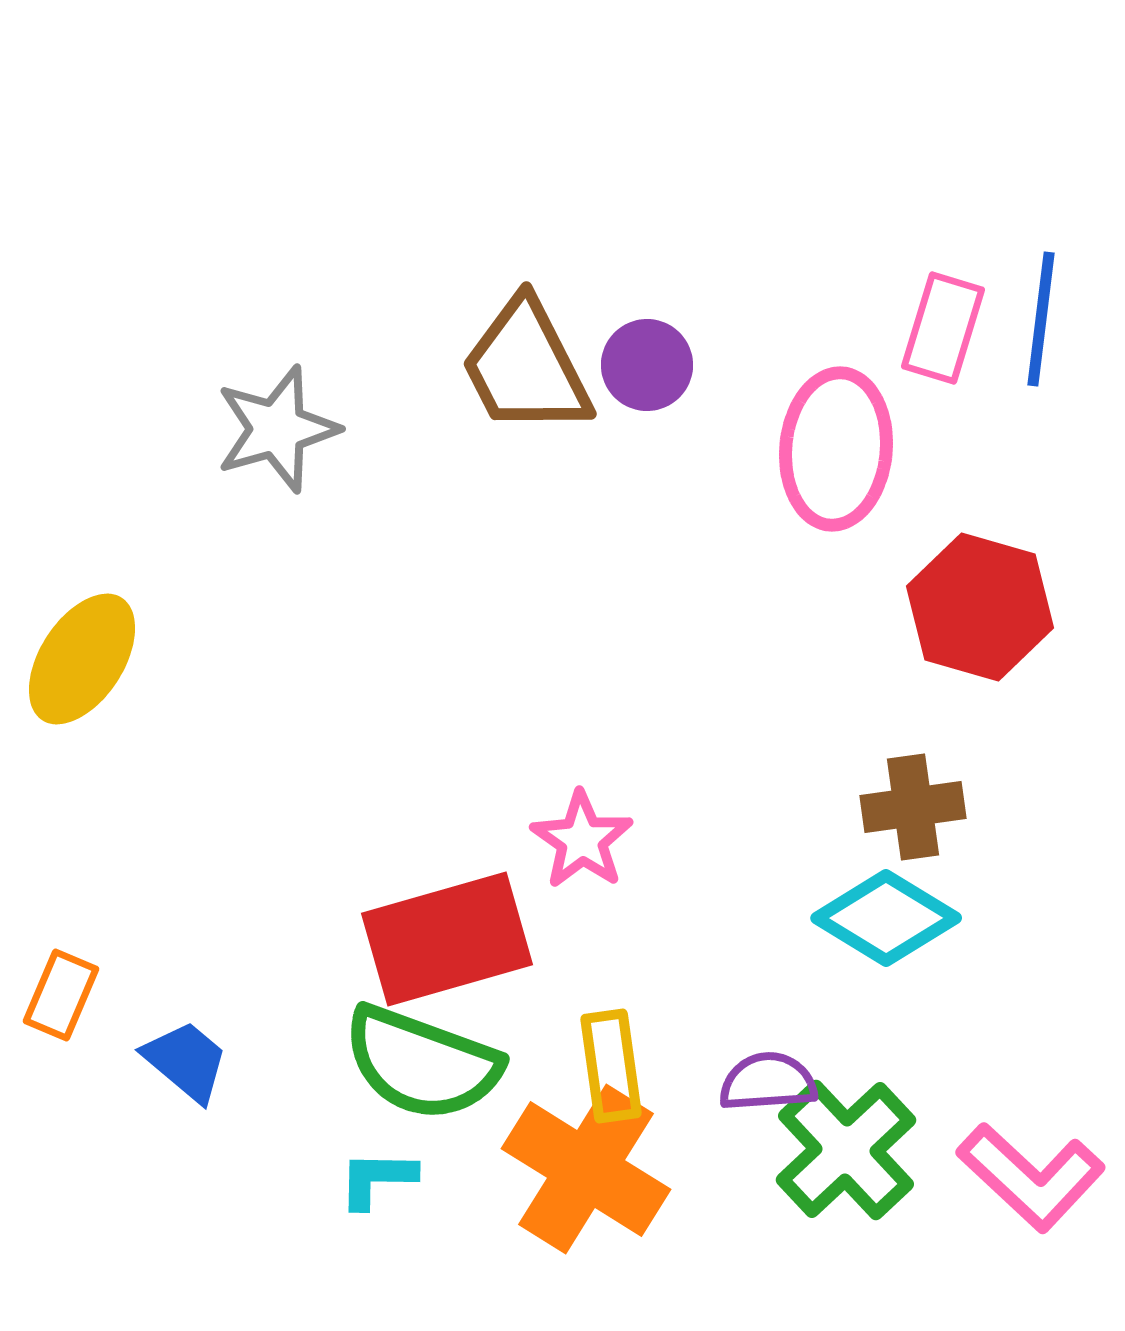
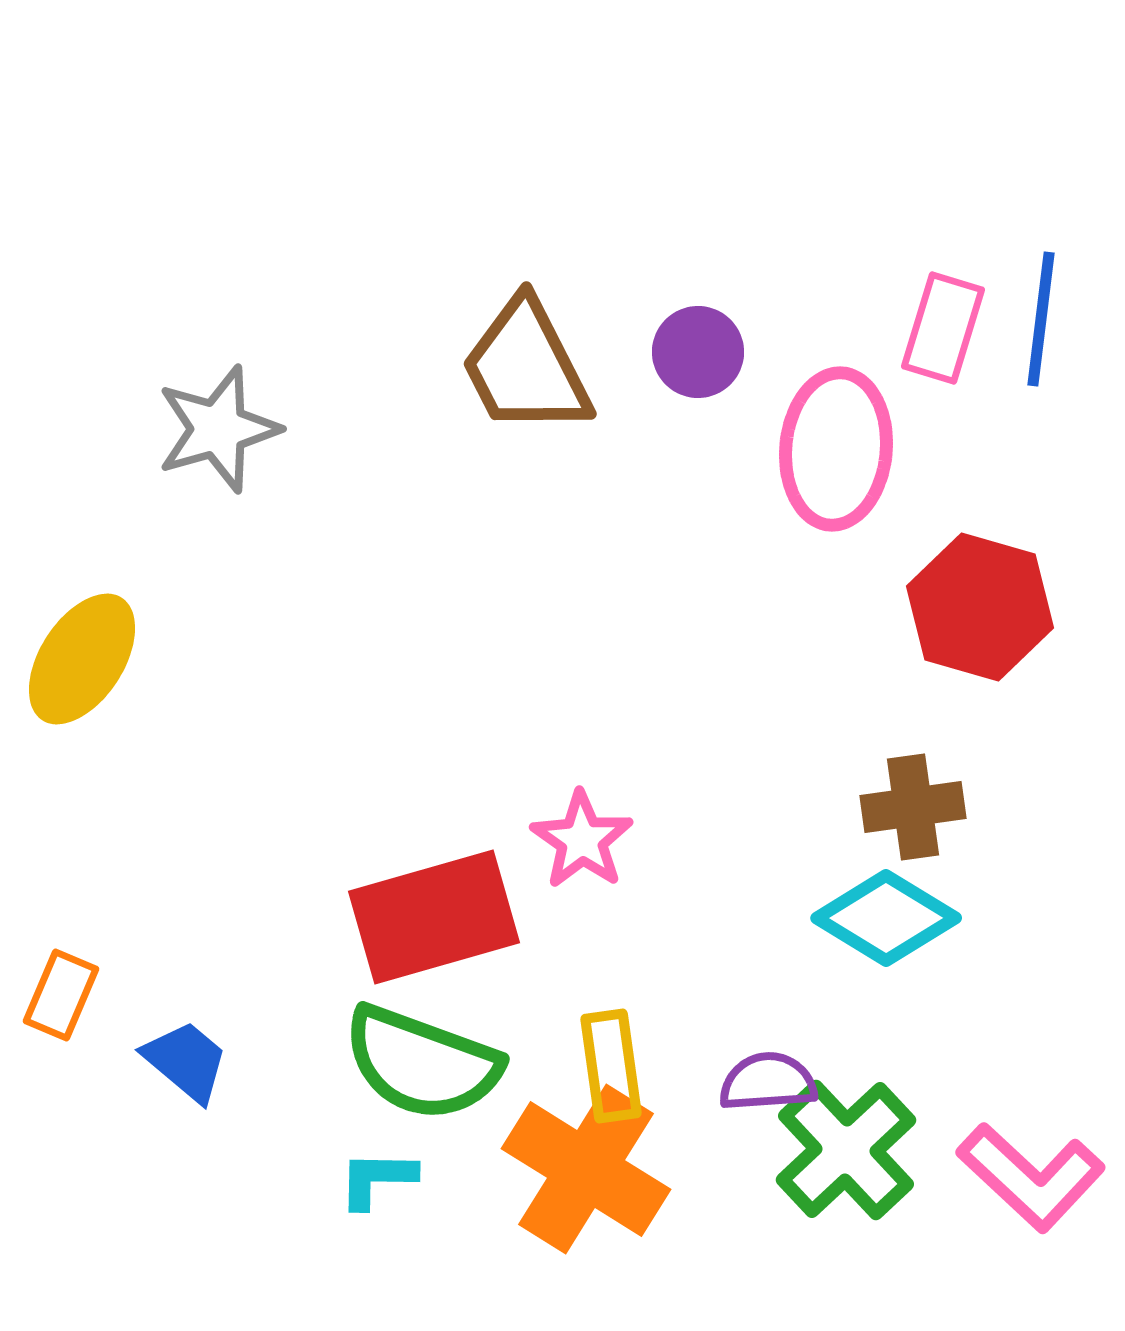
purple circle: moved 51 px right, 13 px up
gray star: moved 59 px left
red rectangle: moved 13 px left, 22 px up
